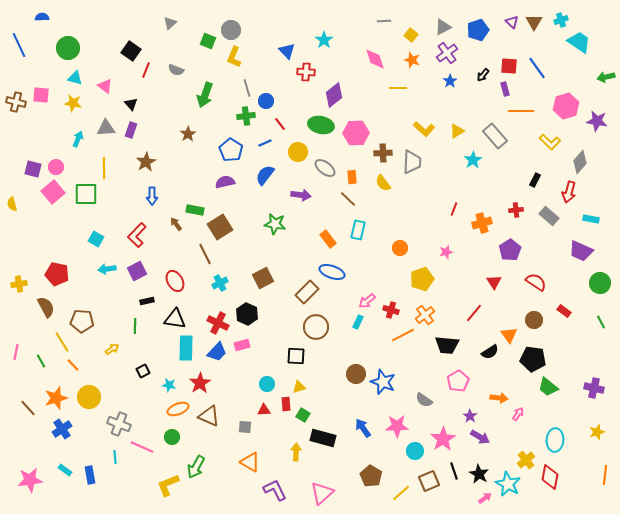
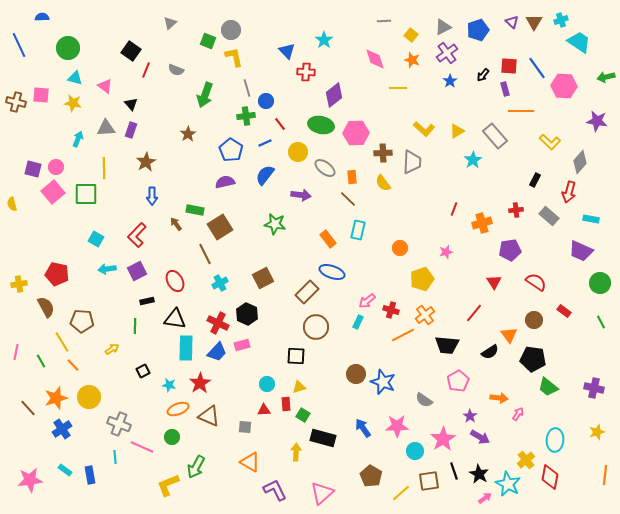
yellow L-shape at (234, 57): rotated 145 degrees clockwise
pink hexagon at (566, 106): moved 2 px left, 20 px up; rotated 20 degrees clockwise
purple pentagon at (510, 250): rotated 25 degrees clockwise
brown square at (429, 481): rotated 15 degrees clockwise
